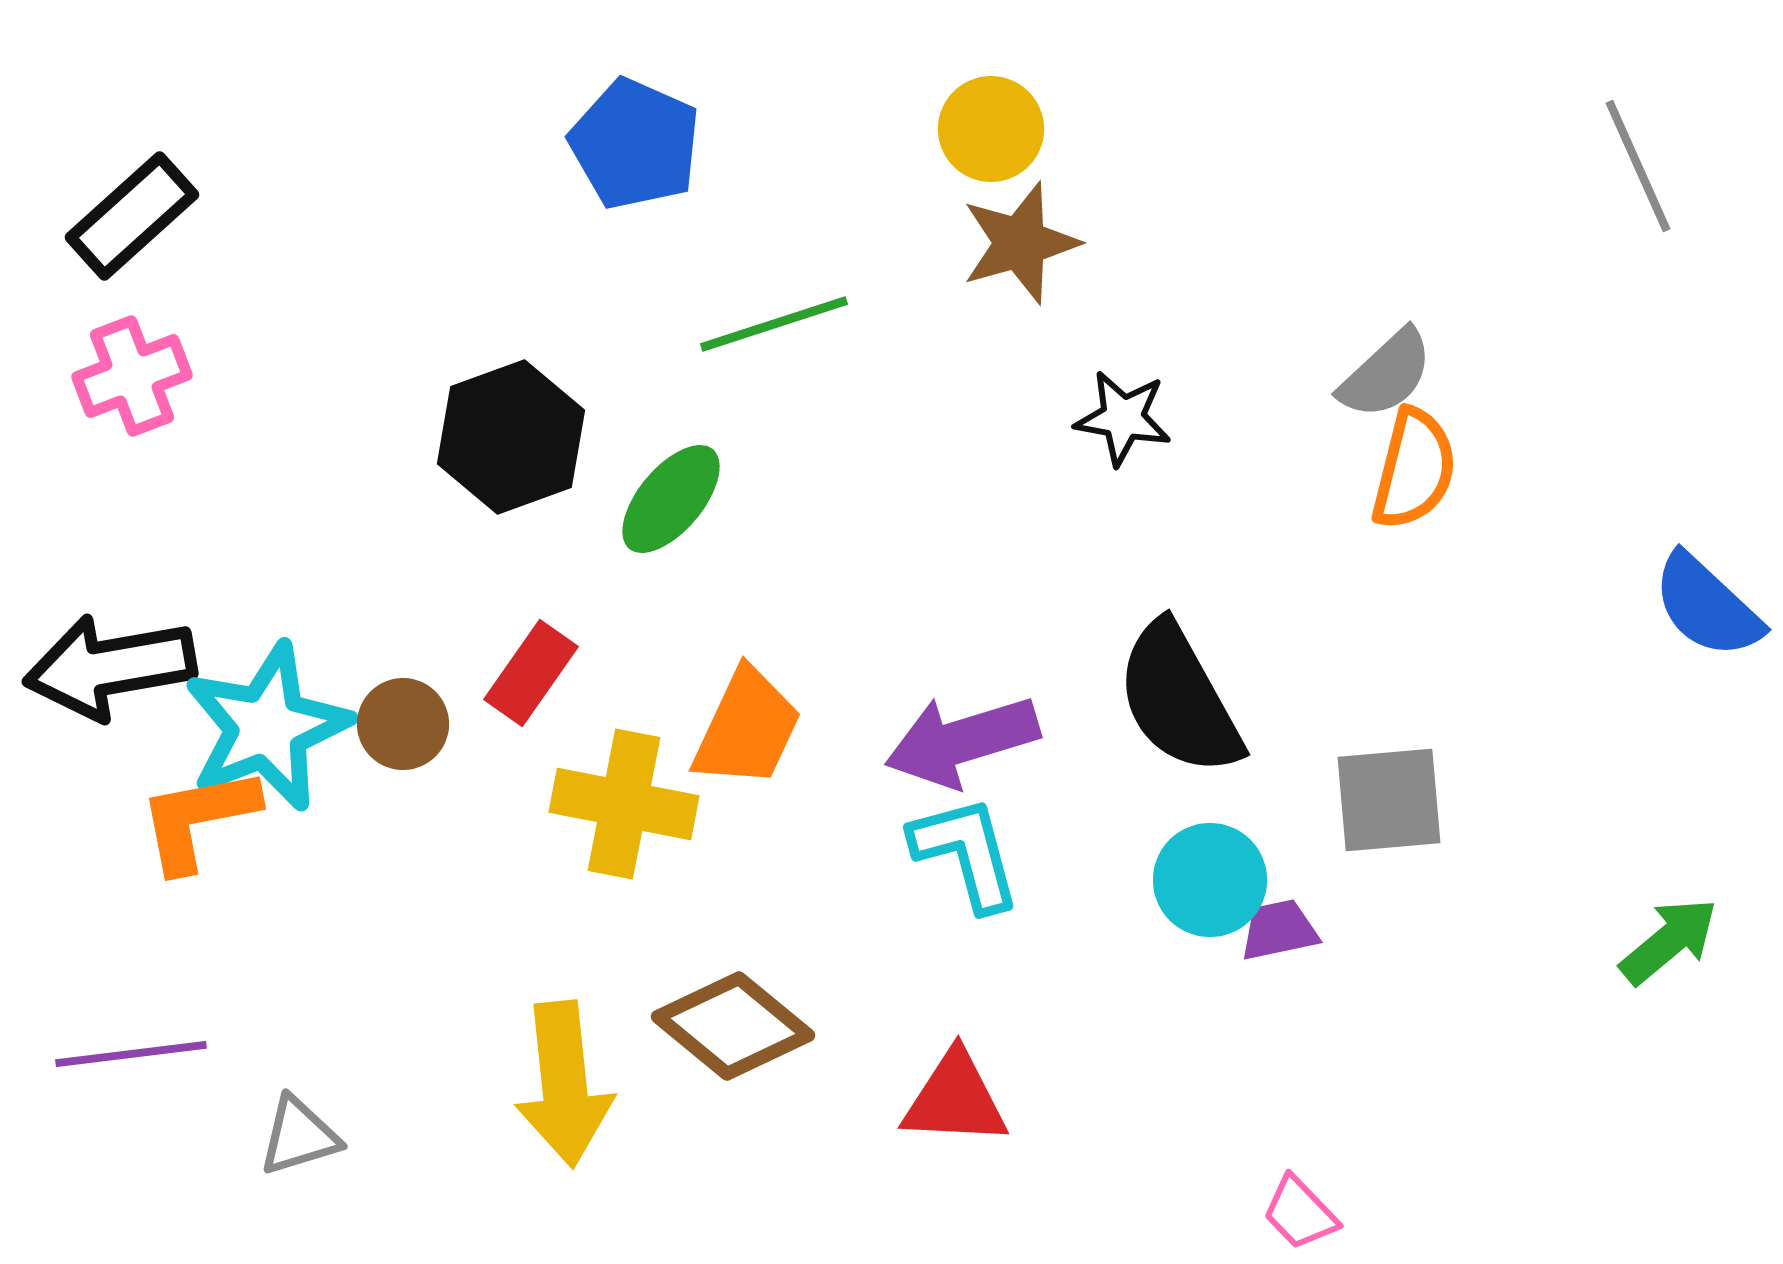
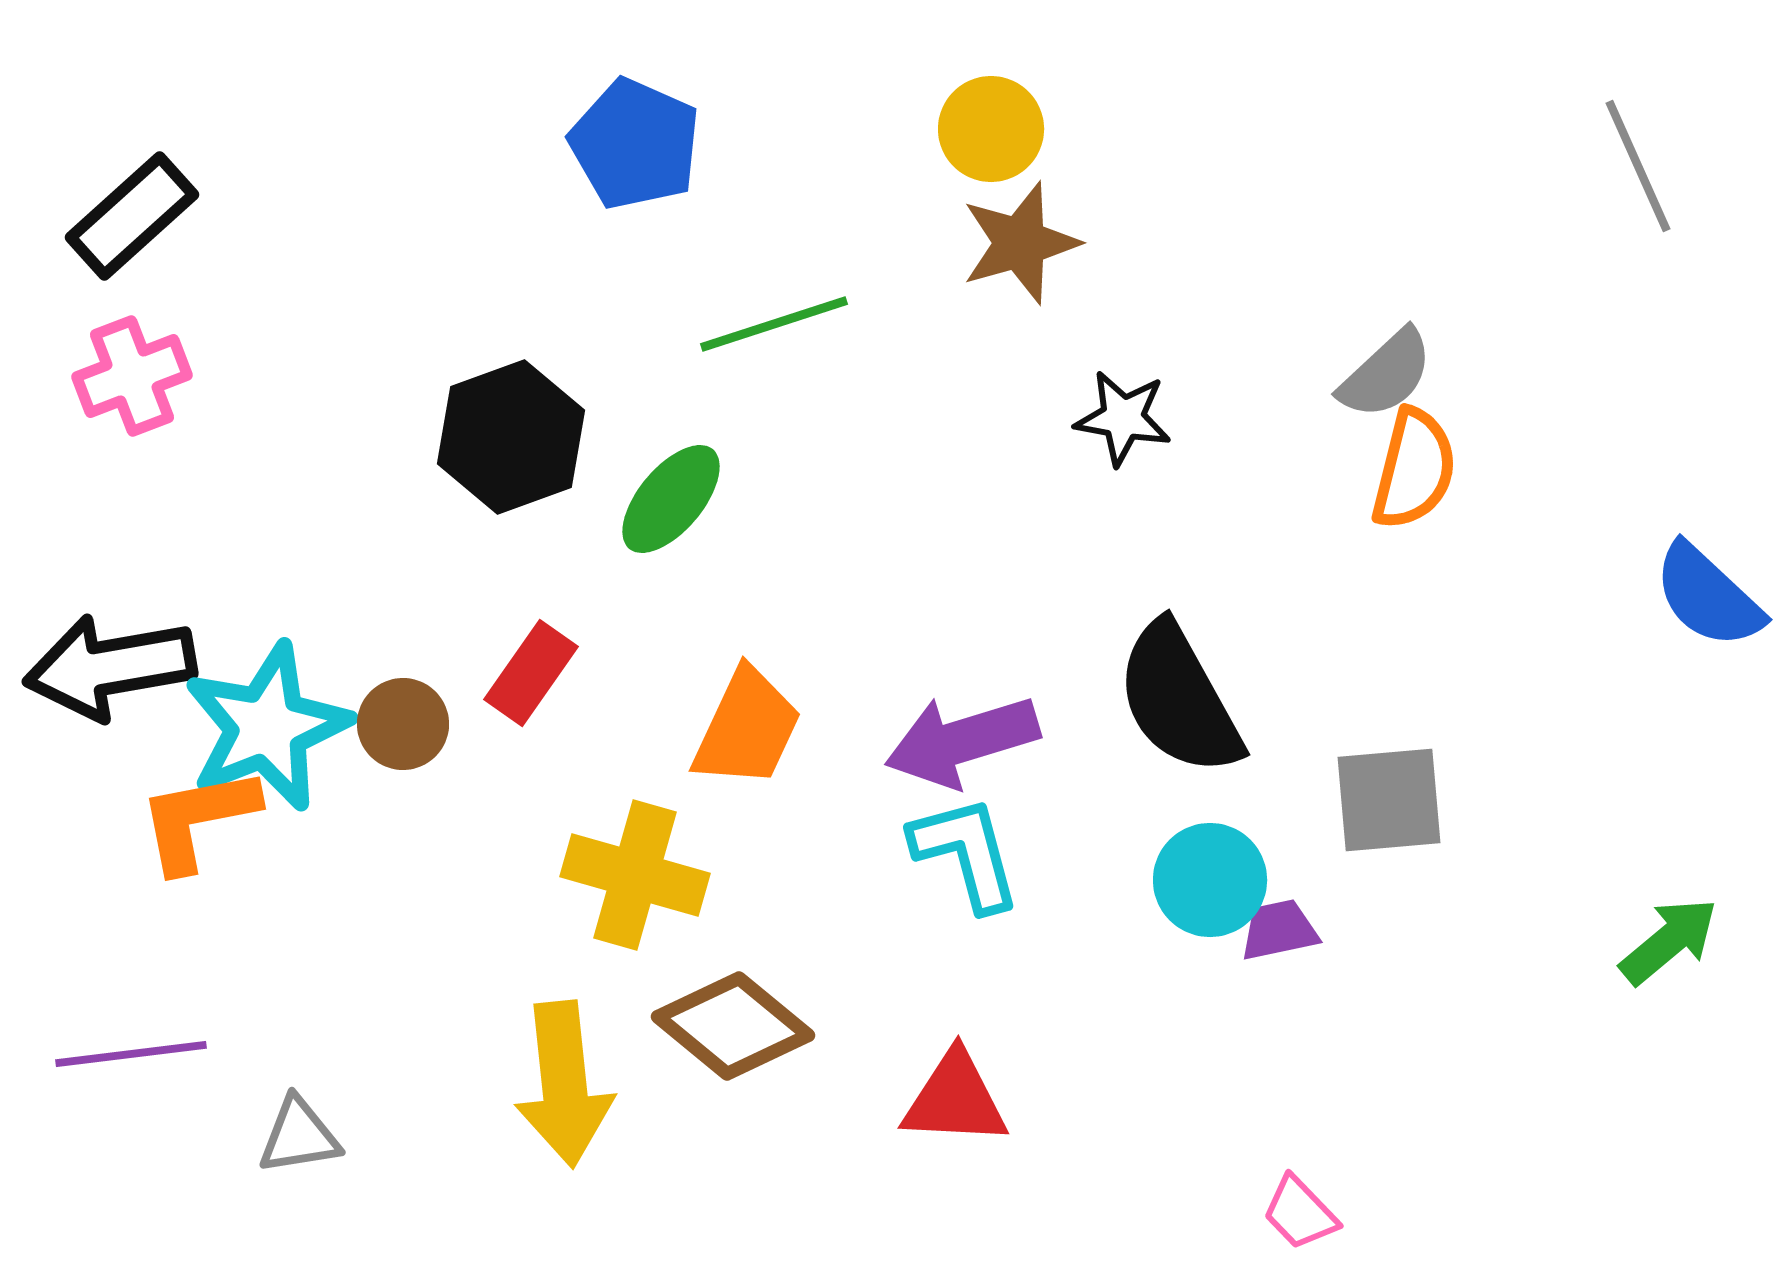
blue semicircle: moved 1 px right, 10 px up
yellow cross: moved 11 px right, 71 px down; rotated 5 degrees clockwise
gray triangle: rotated 8 degrees clockwise
